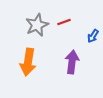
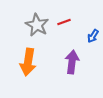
gray star: rotated 20 degrees counterclockwise
